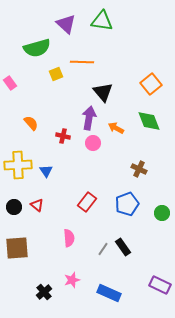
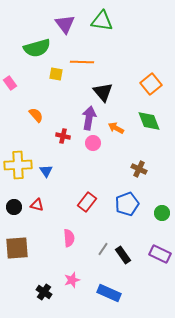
purple triangle: moved 1 px left; rotated 10 degrees clockwise
yellow square: rotated 32 degrees clockwise
orange semicircle: moved 5 px right, 8 px up
red triangle: rotated 24 degrees counterclockwise
black rectangle: moved 8 px down
purple rectangle: moved 31 px up
black cross: rotated 14 degrees counterclockwise
